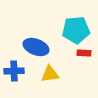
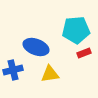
red rectangle: rotated 24 degrees counterclockwise
blue cross: moved 1 px left, 1 px up; rotated 12 degrees counterclockwise
